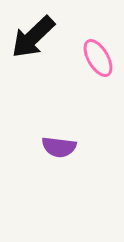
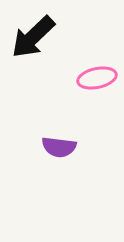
pink ellipse: moved 1 px left, 20 px down; rotated 72 degrees counterclockwise
